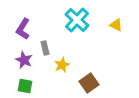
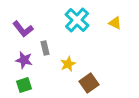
yellow triangle: moved 1 px left, 2 px up
purple L-shape: rotated 70 degrees counterclockwise
purple star: rotated 12 degrees counterclockwise
yellow star: moved 6 px right, 1 px up
green square: moved 1 px left, 1 px up; rotated 28 degrees counterclockwise
